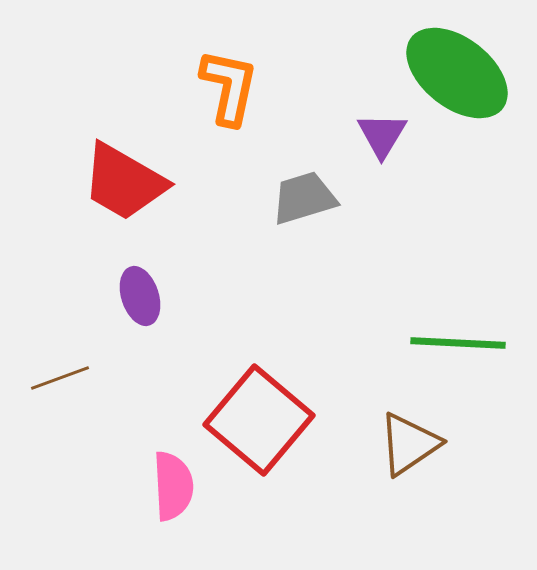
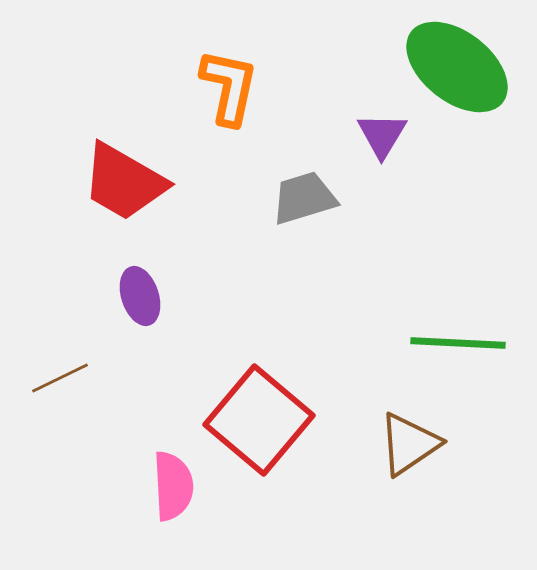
green ellipse: moved 6 px up
brown line: rotated 6 degrees counterclockwise
